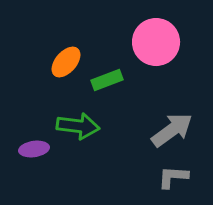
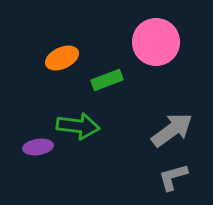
orange ellipse: moved 4 px left, 4 px up; rotated 24 degrees clockwise
purple ellipse: moved 4 px right, 2 px up
gray L-shape: rotated 20 degrees counterclockwise
